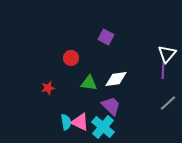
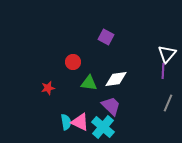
red circle: moved 2 px right, 4 px down
gray line: rotated 24 degrees counterclockwise
